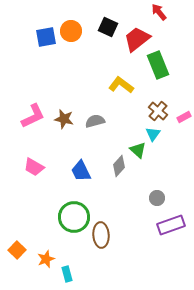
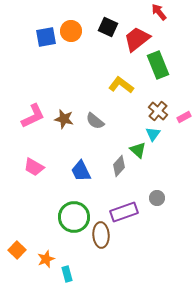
gray semicircle: rotated 126 degrees counterclockwise
purple rectangle: moved 47 px left, 13 px up
